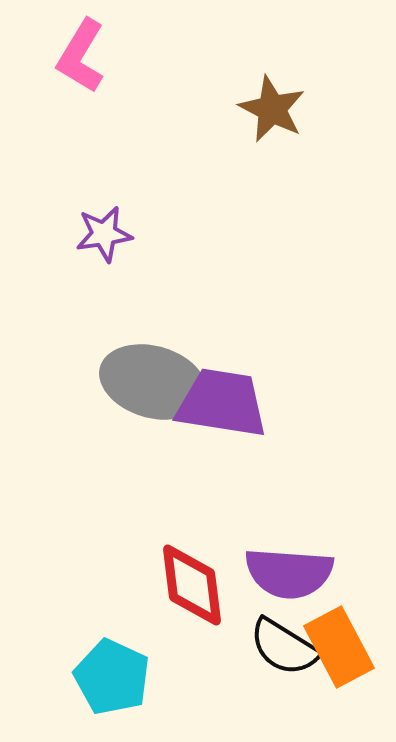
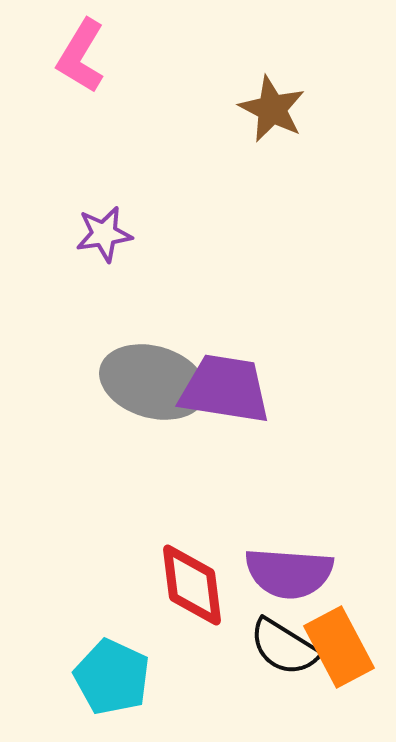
purple trapezoid: moved 3 px right, 14 px up
